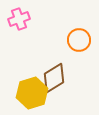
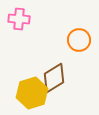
pink cross: rotated 25 degrees clockwise
